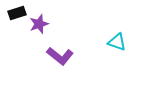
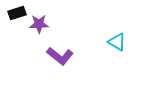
purple star: rotated 18 degrees clockwise
cyan triangle: rotated 12 degrees clockwise
